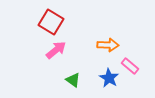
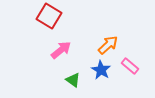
red square: moved 2 px left, 6 px up
orange arrow: rotated 45 degrees counterclockwise
pink arrow: moved 5 px right
blue star: moved 8 px left, 8 px up
